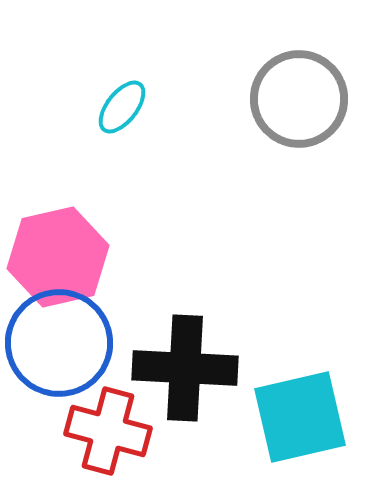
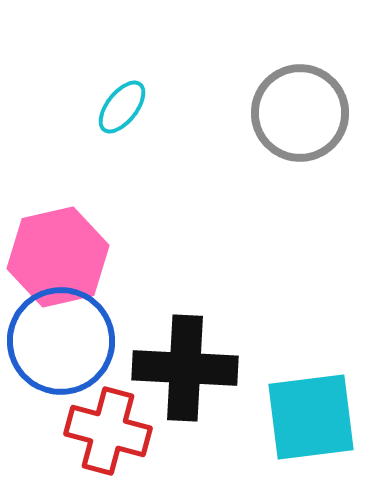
gray circle: moved 1 px right, 14 px down
blue circle: moved 2 px right, 2 px up
cyan square: moved 11 px right; rotated 6 degrees clockwise
